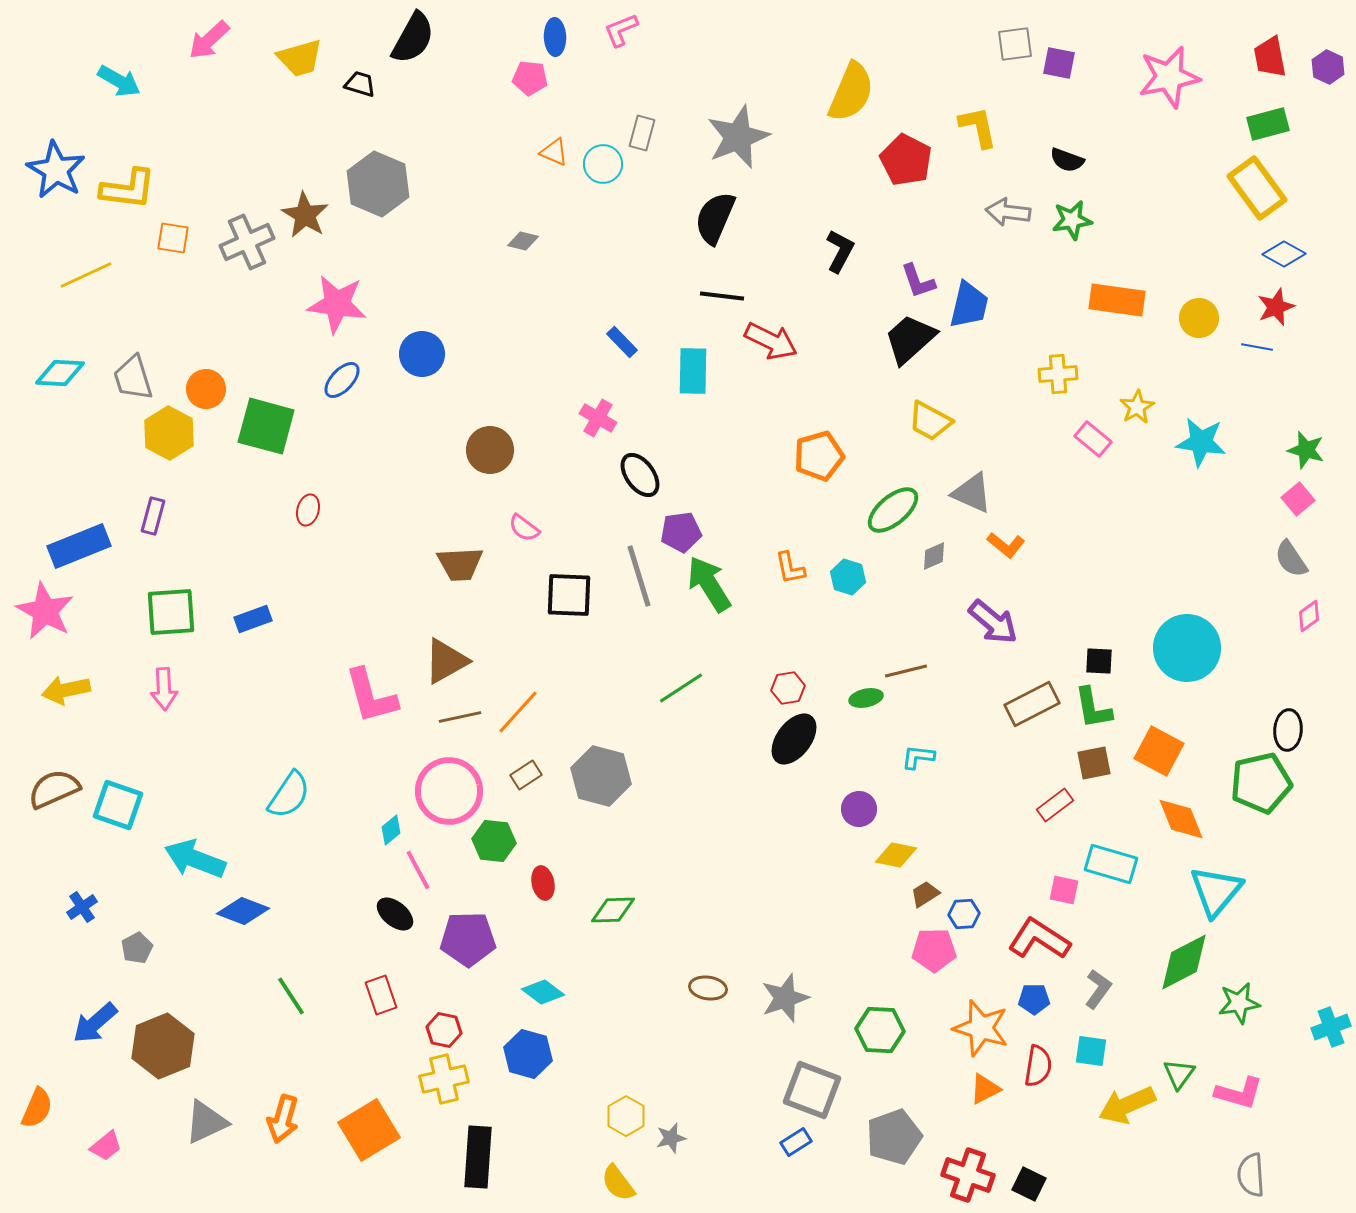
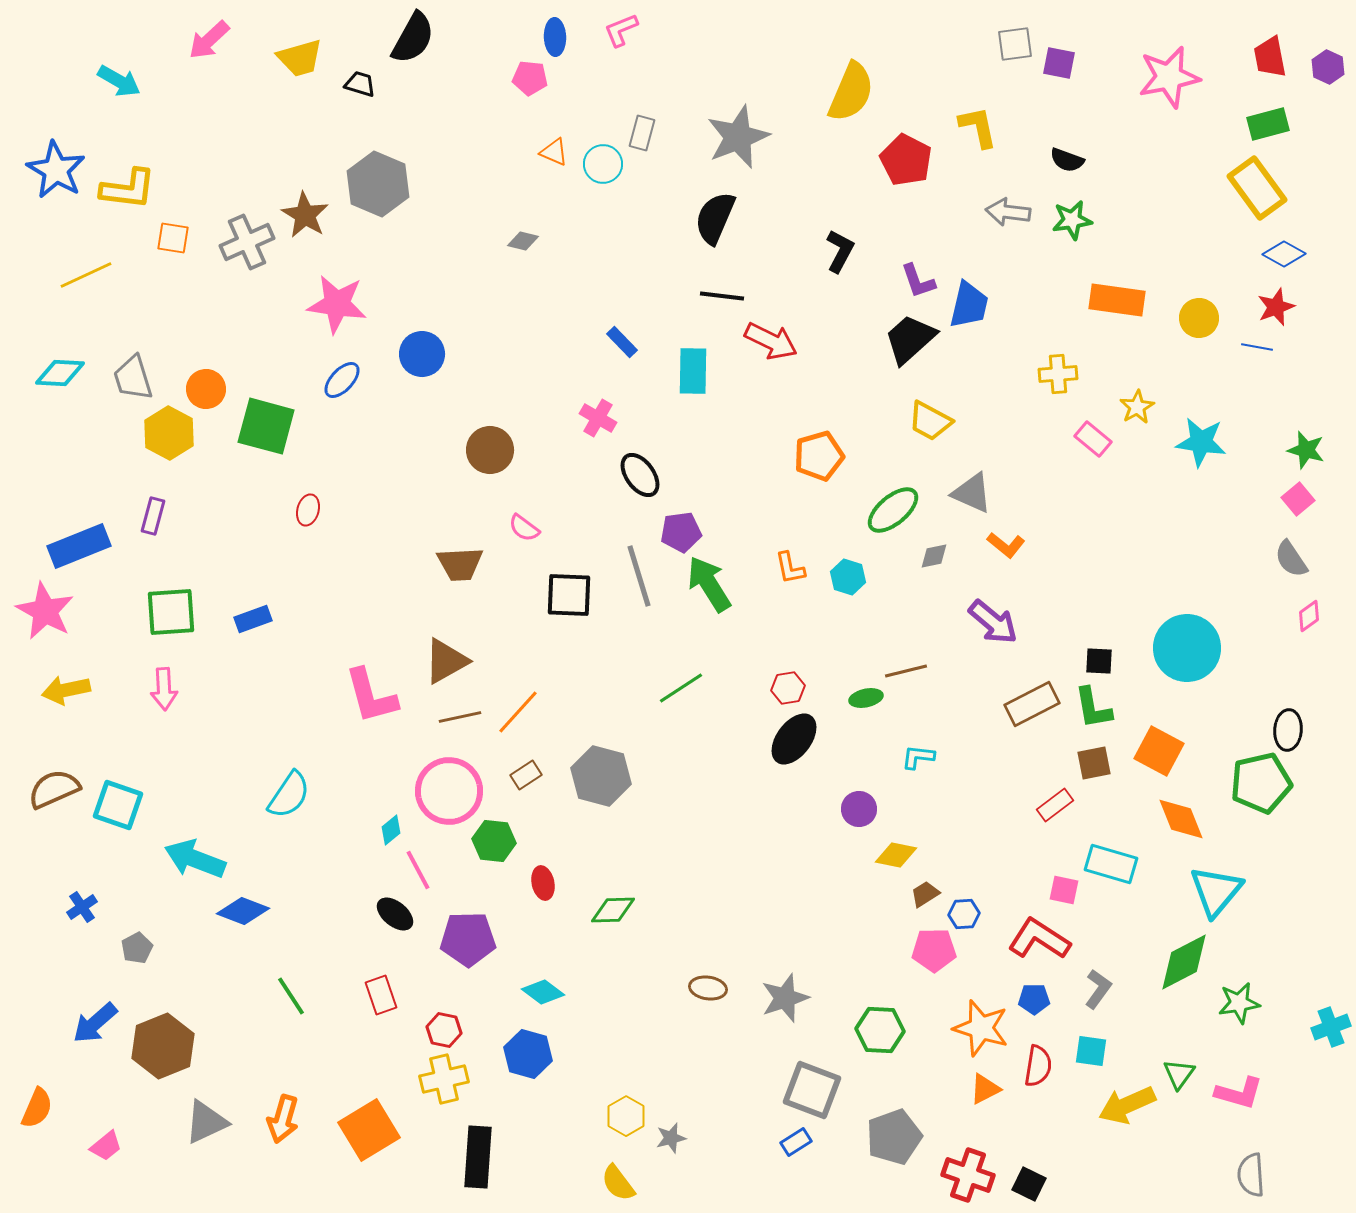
gray diamond at (934, 556): rotated 12 degrees clockwise
